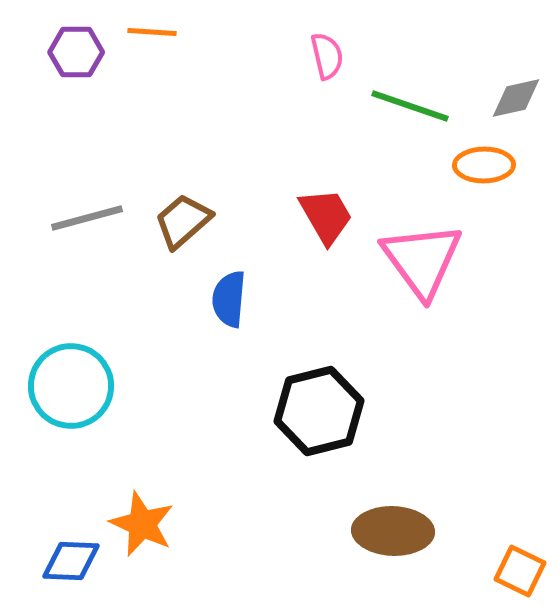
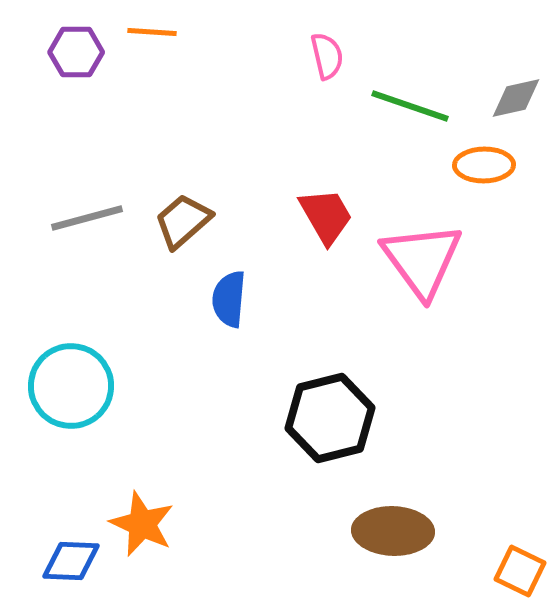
black hexagon: moved 11 px right, 7 px down
